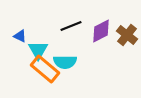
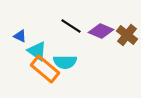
black line: rotated 55 degrees clockwise
purple diamond: rotated 50 degrees clockwise
cyan triangle: moved 1 px left, 1 px down; rotated 25 degrees counterclockwise
